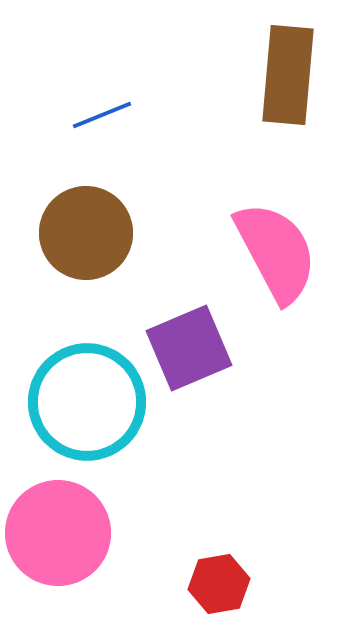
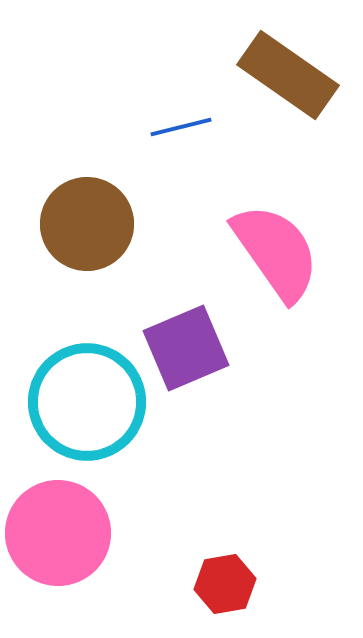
brown rectangle: rotated 60 degrees counterclockwise
blue line: moved 79 px right, 12 px down; rotated 8 degrees clockwise
brown circle: moved 1 px right, 9 px up
pink semicircle: rotated 7 degrees counterclockwise
purple square: moved 3 px left
red hexagon: moved 6 px right
